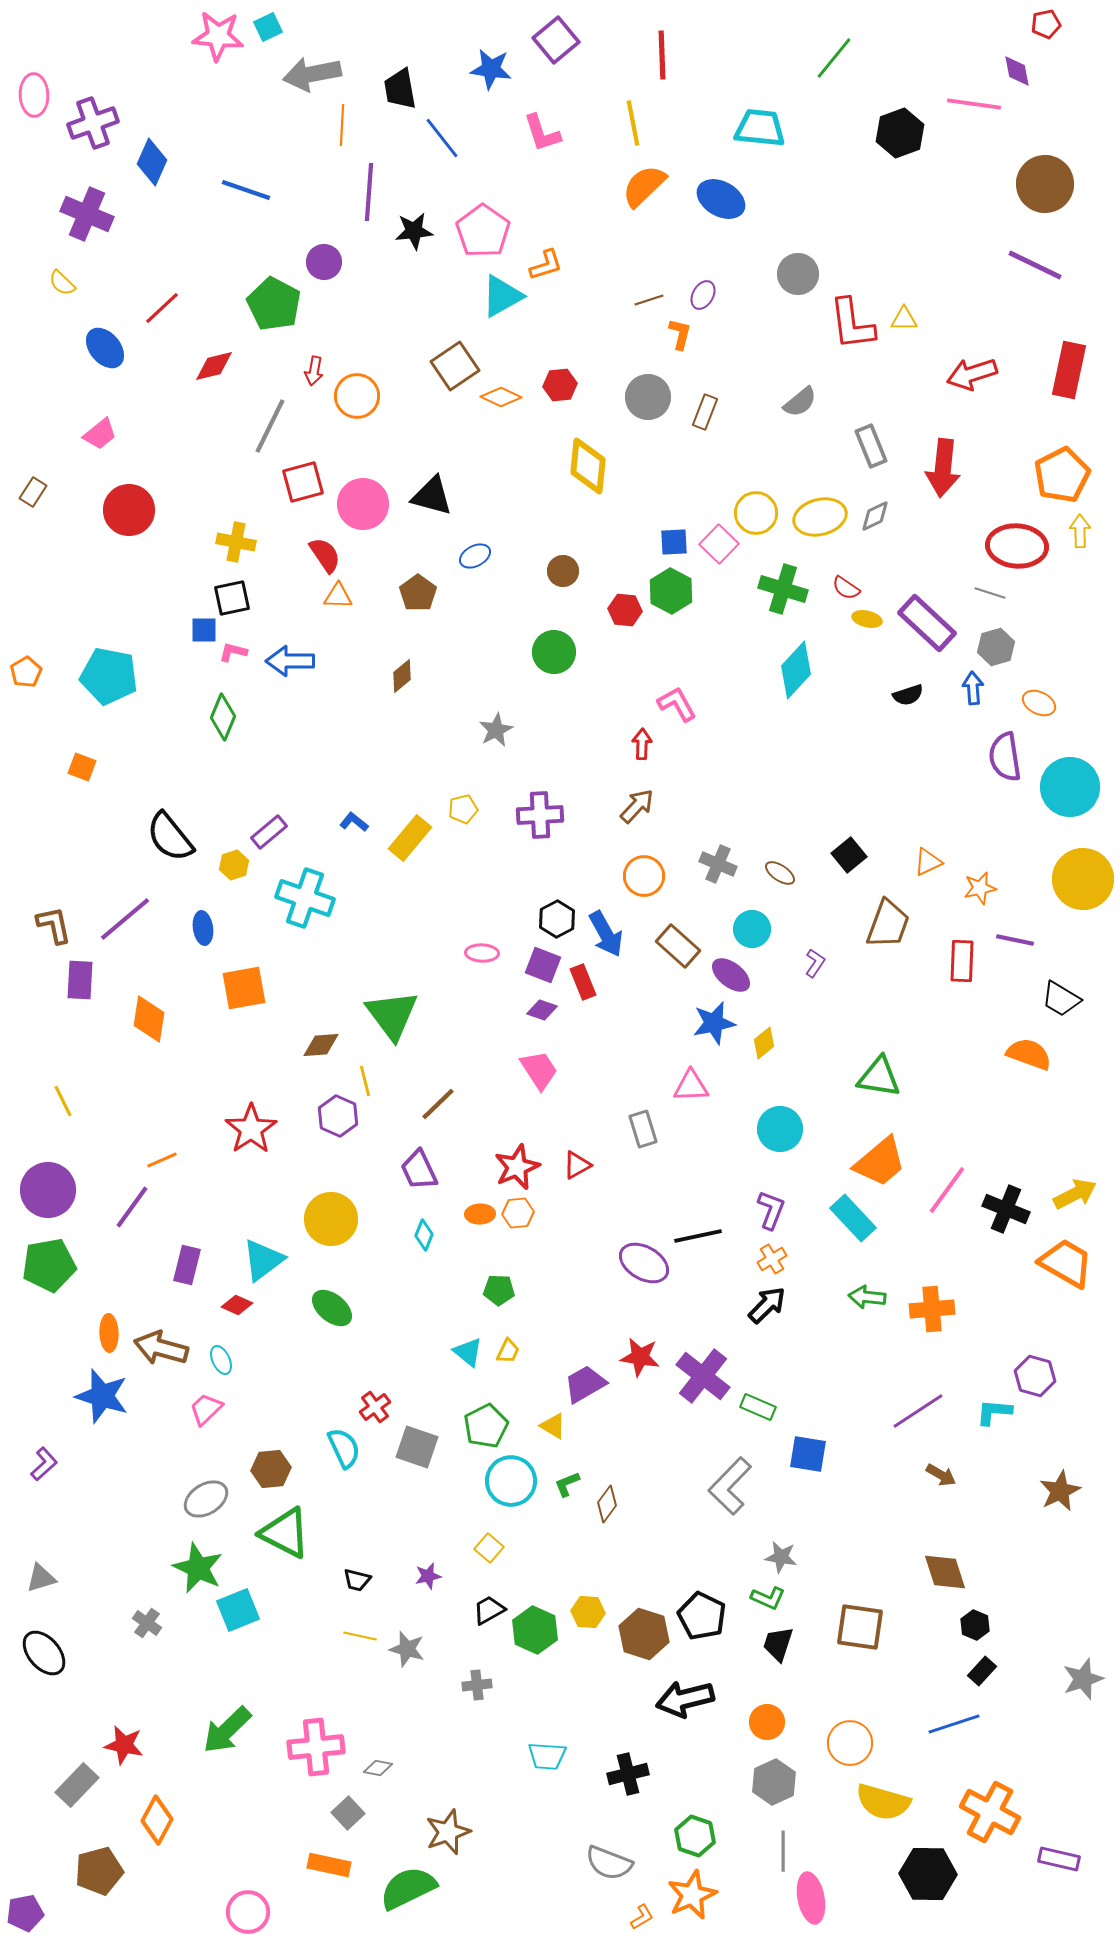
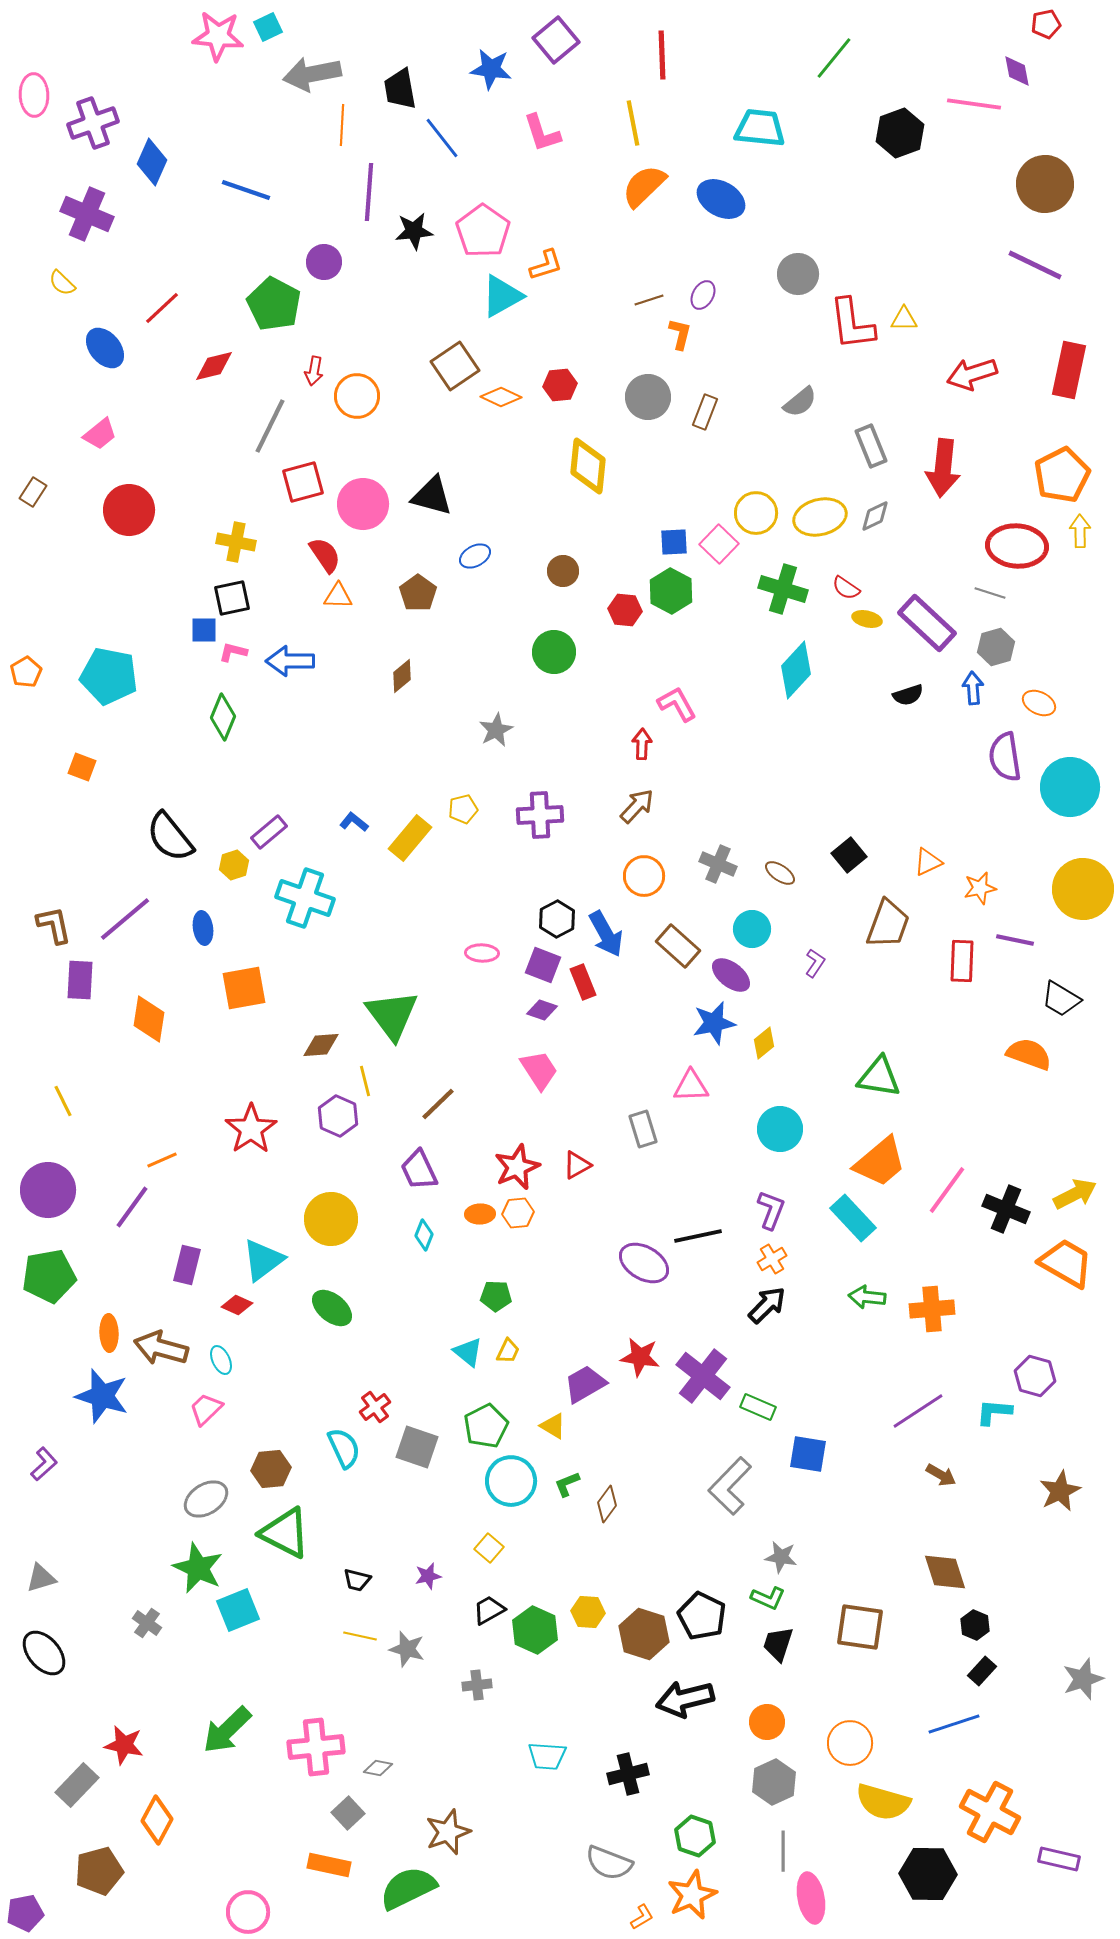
yellow circle at (1083, 879): moved 10 px down
green pentagon at (49, 1265): moved 11 px down
green pentagon at (499, 1290): moved 3 px left, 6 px down
